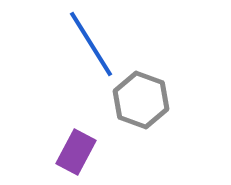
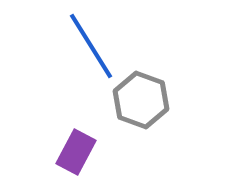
blue line: moved 2 px down
